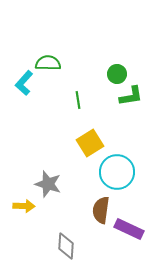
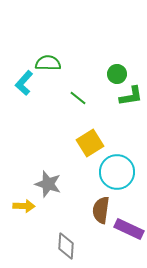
green line: moved 2 px up; rotated 42 degrees counterclockwise
